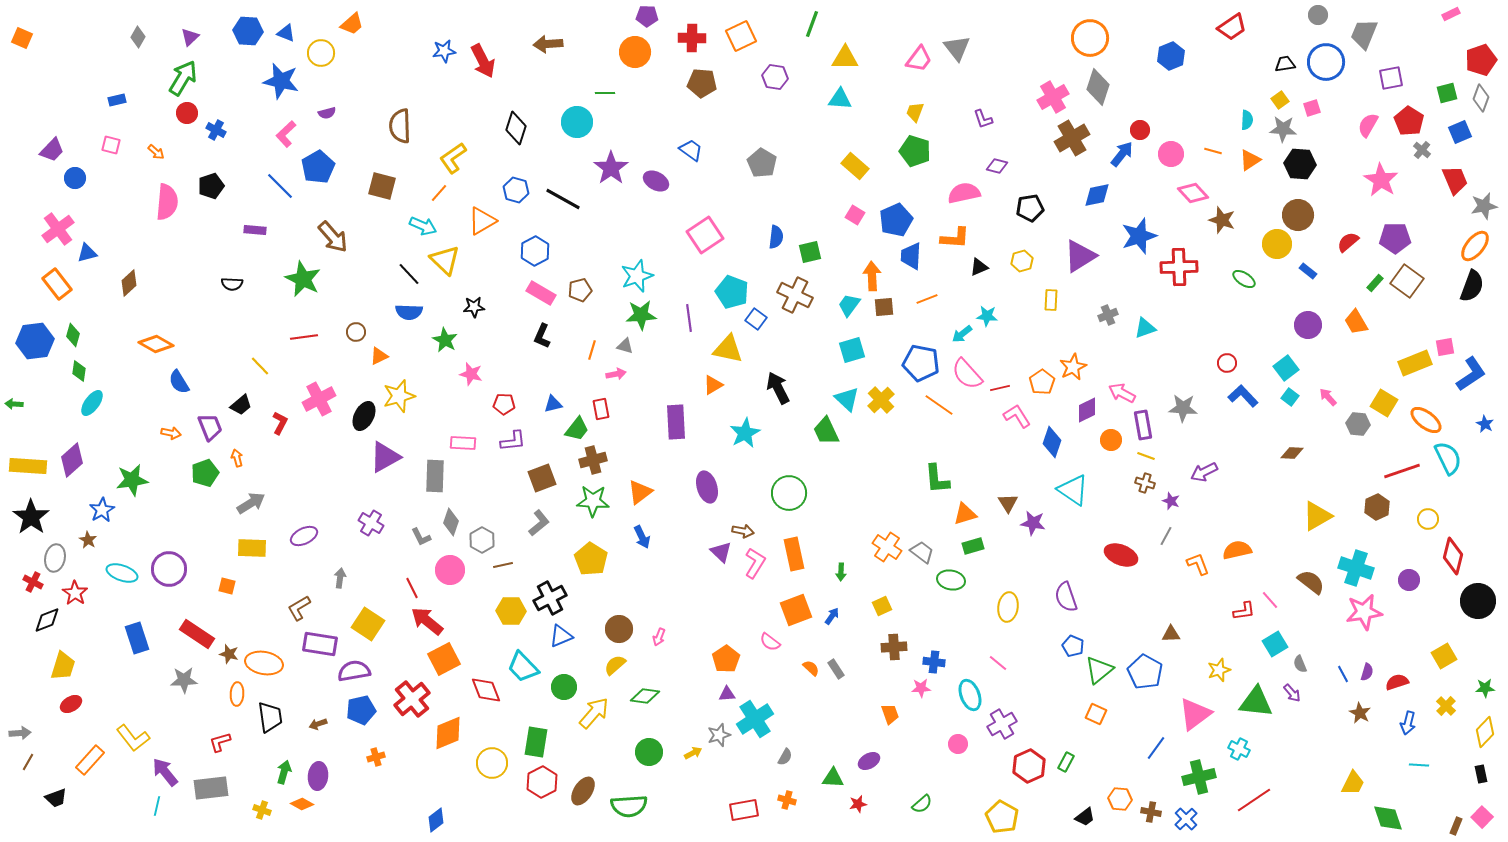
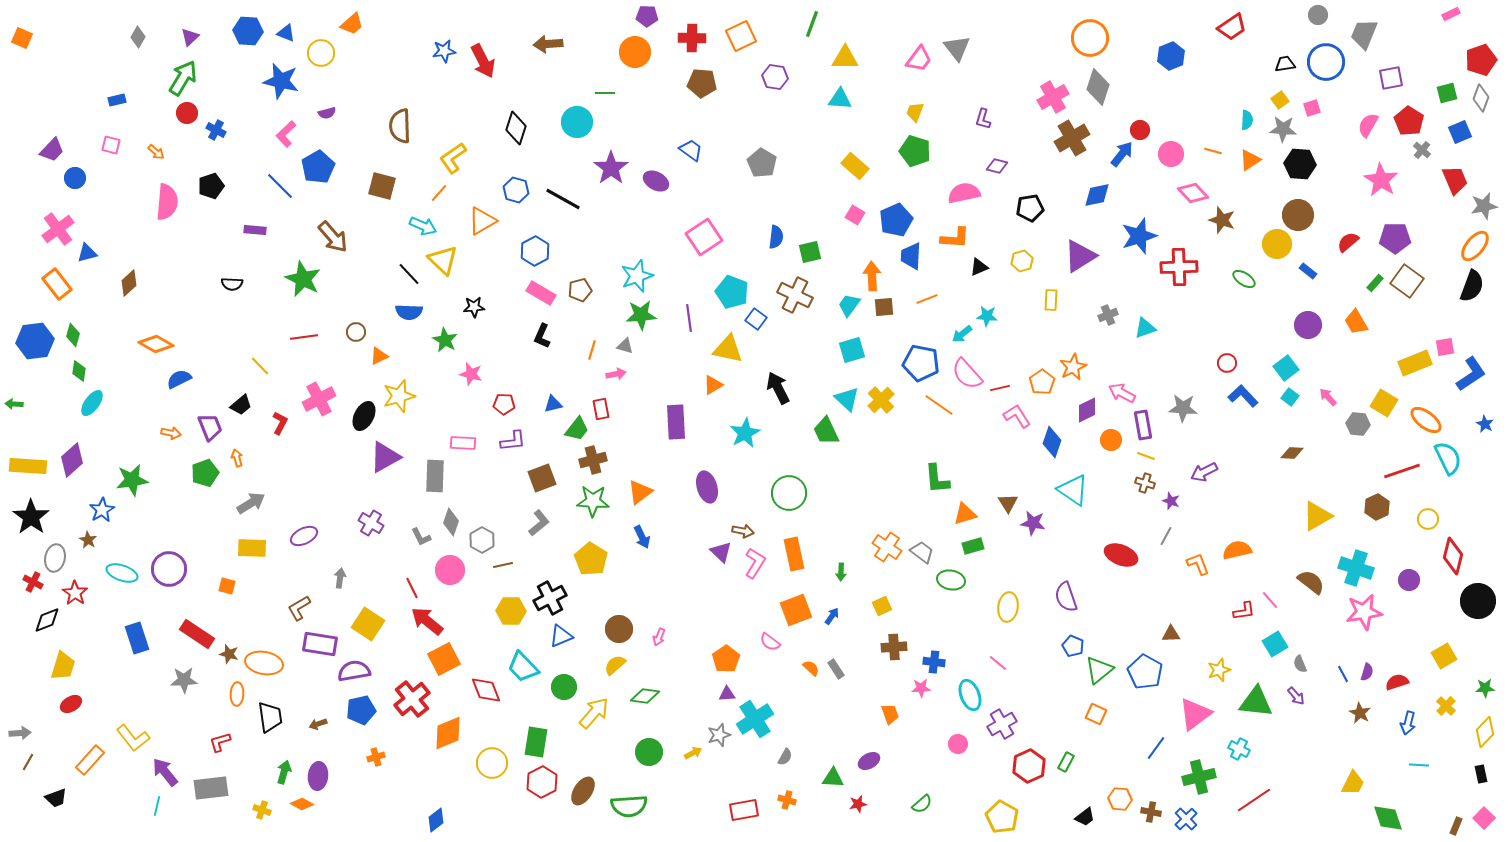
purple L-shape at (983, 119): rotated 35 degrees clockwise
pink square at (705, 235): moved 1 px left, 2 px down
yellow triangle at (445, 260): moved 2 px left
blue semicircle at (179, 382): moved 3 px up; rotated 95 degrees clockwise
purple arrow at (1292, 693): moved 4 px right, 3 px down
pink square at (1482, 817): moved 2 px right, 1 px down
